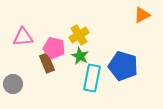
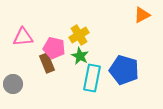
blue pentagon: moved 1 px right, 4 px down
